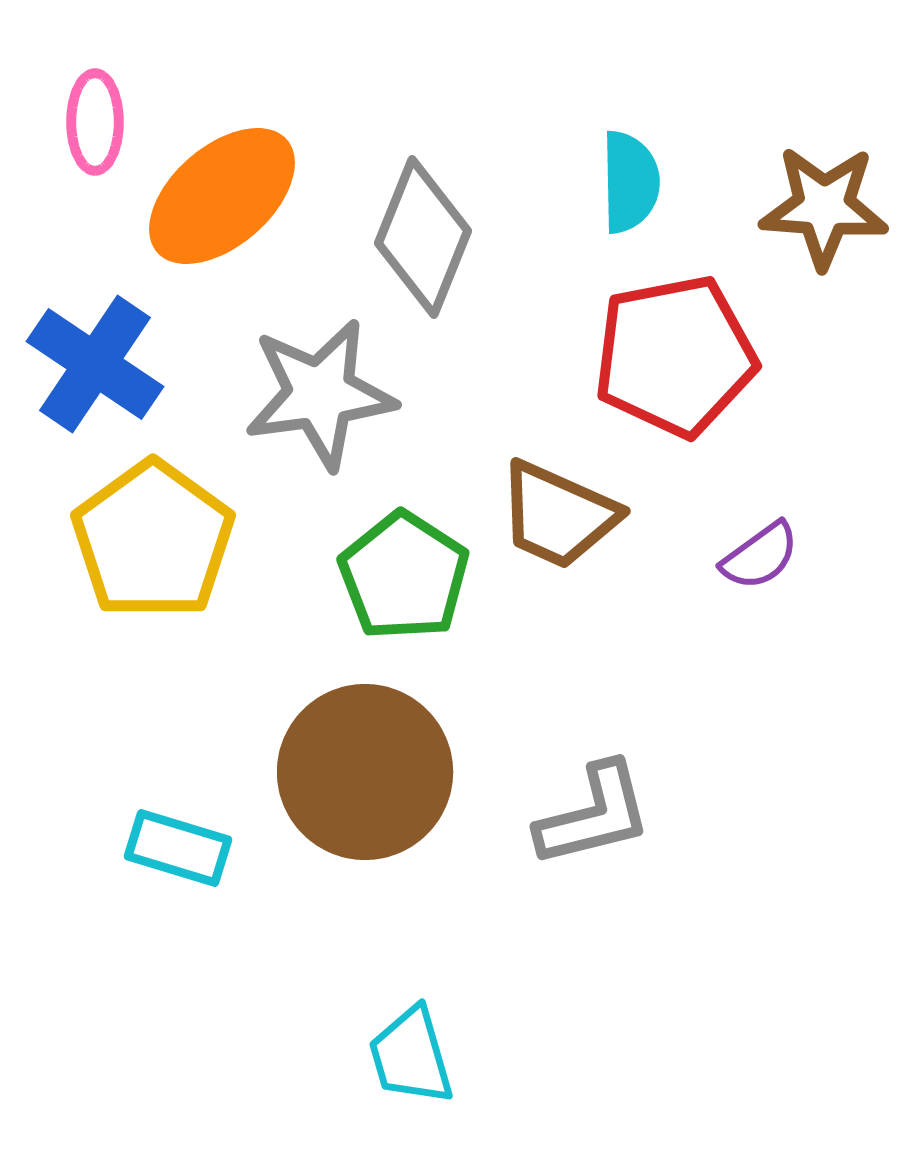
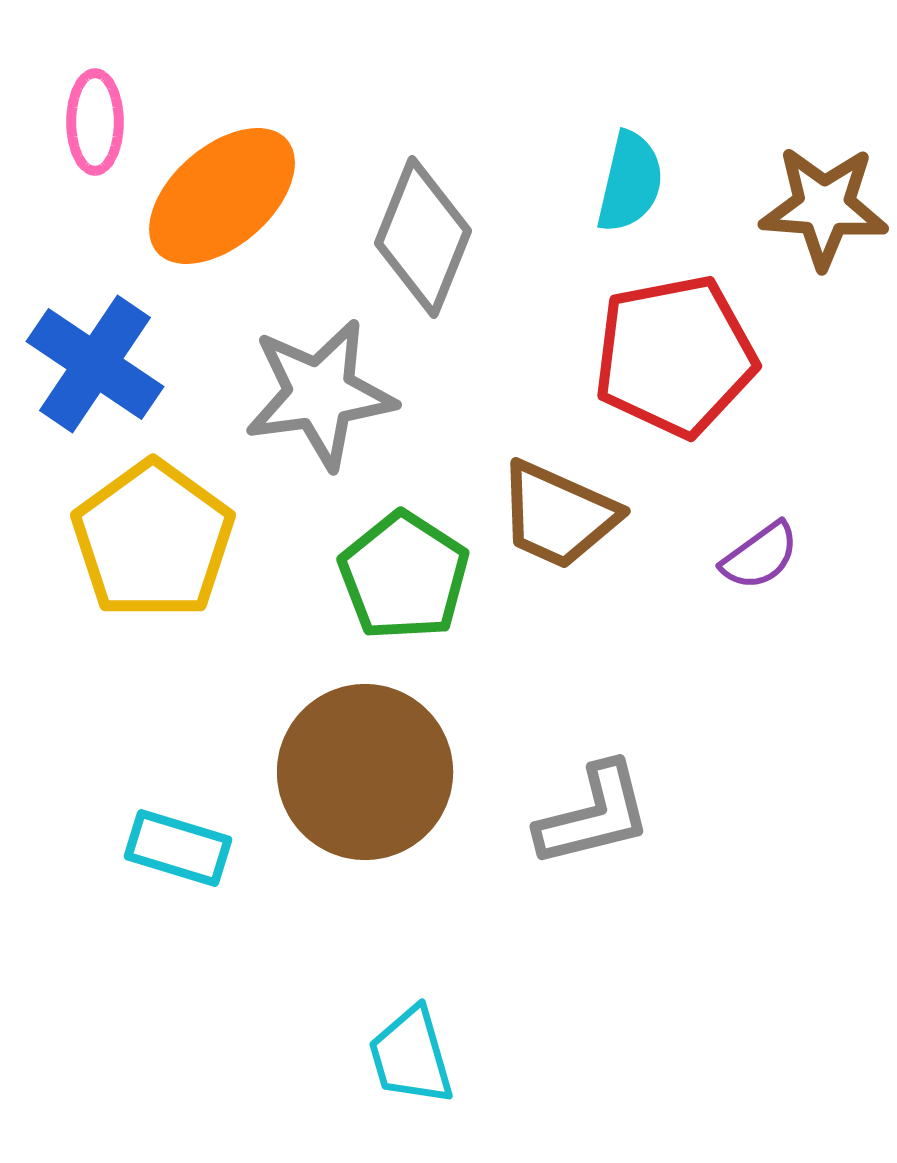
cyan semicircle: rotated 14 degrees clockwise
